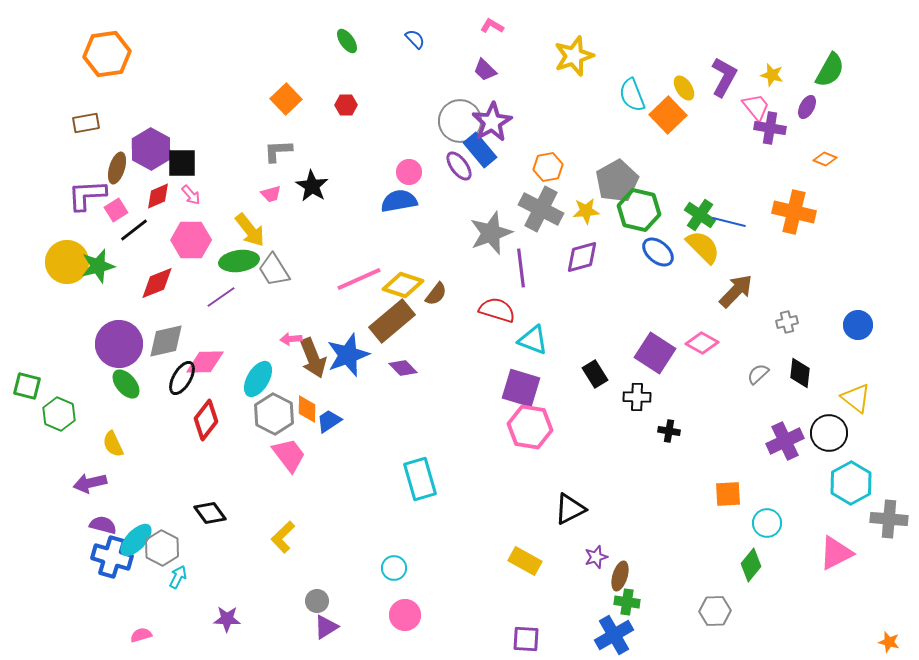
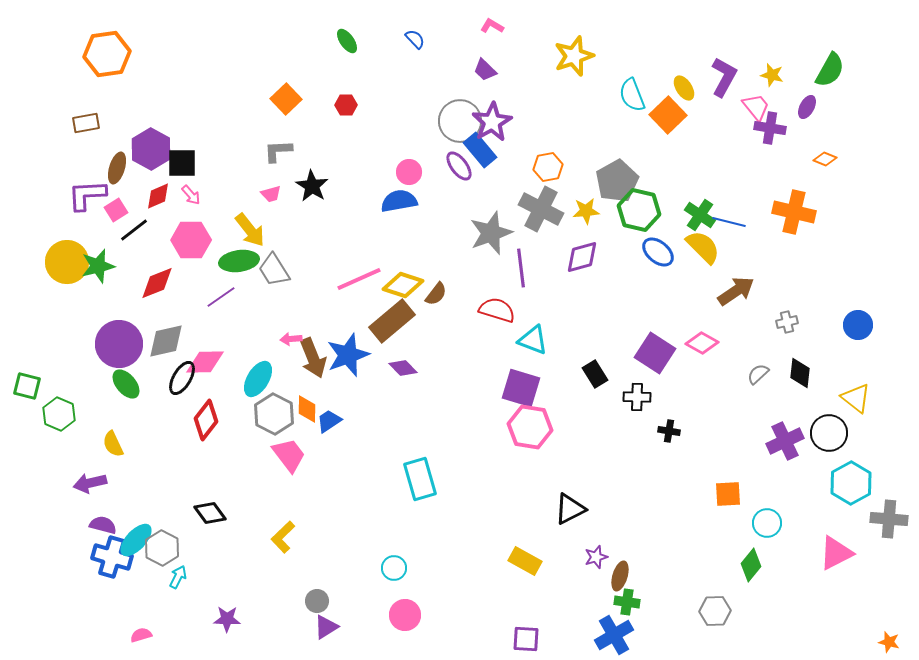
brown arrow at (736, 291): rotated 12 degrees clockwise
